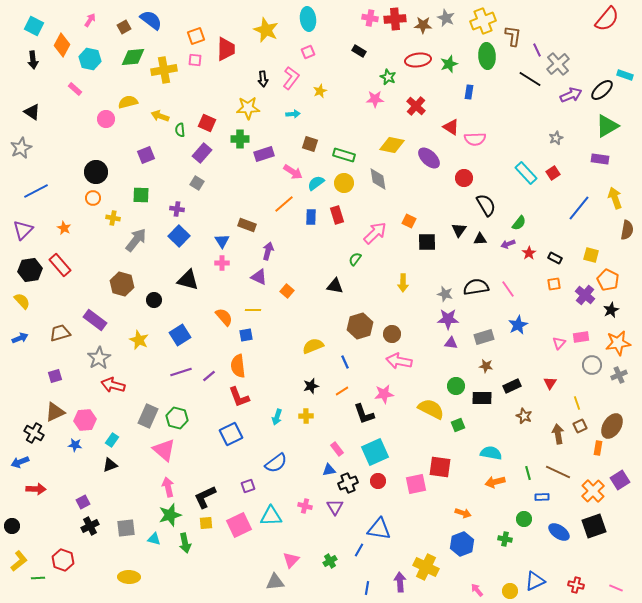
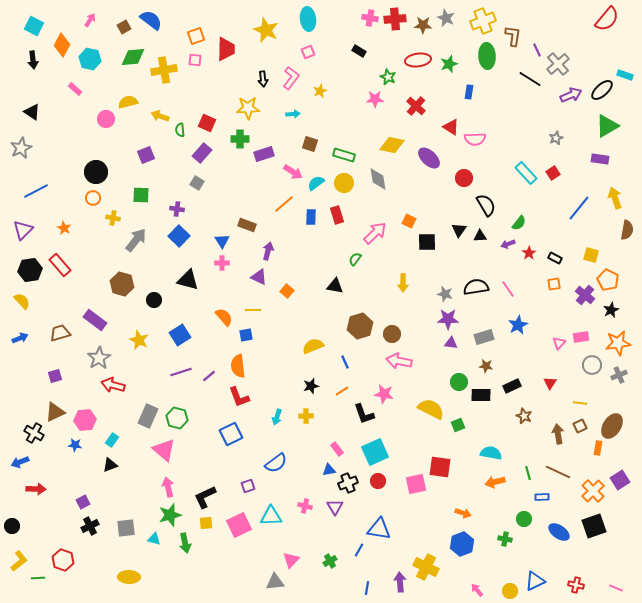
black triangle at (480, 239): moved 3 px up
green circle at (456, 386): moved 3 px right, 4 px up
pink star at (384, 394): rotated 18 degrees clockwise
black rectangle at (482, 398): moved 1 px left, 3 px up
yellow line at (577, 403): moved 3 px right; rotated 64 degrees counterclockwise
